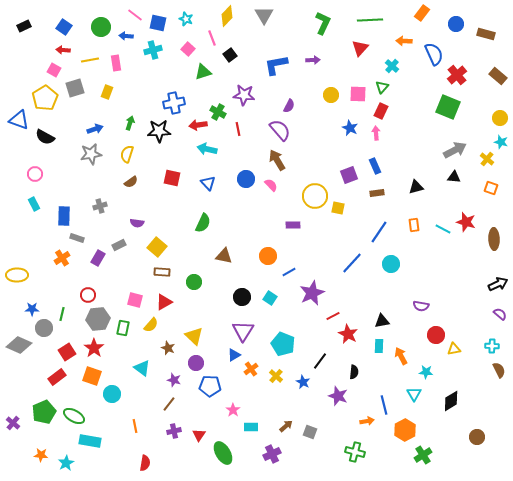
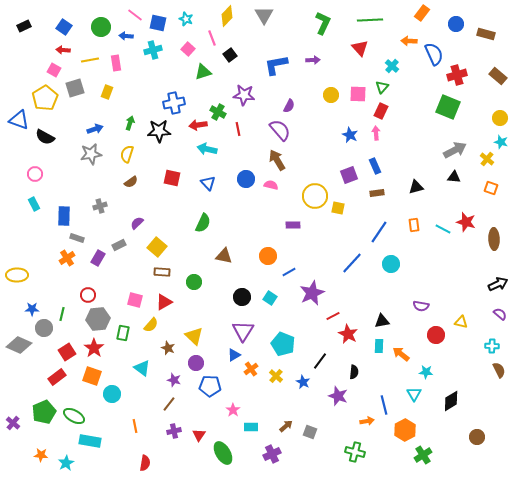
orange arrow at (404, 41): moved 5 px right
red triangle at (360, 48): rotated 24 degrees counterclockwise
red cross at (457, 75): rotated 24 degrees clockwise
blue star at (350, 128): moved 7 px down
pink semicircle at (271, 185): rotated 32 degrees counterclockwise
purple semicircle at (137, 223): rotated 128 degrees clockwise
orange cross at (62, 258): moved 5 px right
green rectangle at (123, 328): moved 5 px down
yellow triangle at (454, 349): moved 7 px right, 27 px up; rotated 24 degrees clockwise
orange arrow at (401, 356): moved 2 px up; rotated 24 degrees counterclockwise
